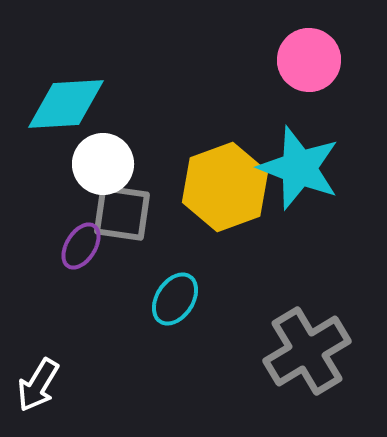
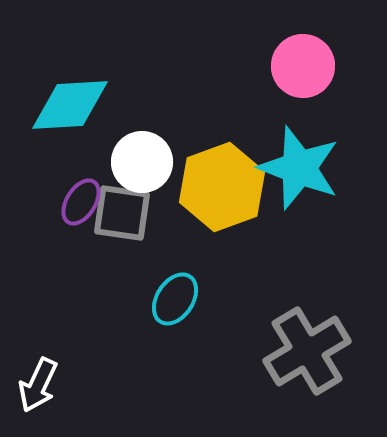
pink circle: moved 6 px left, 6 px down
cyan diamond: moved 4 px right, 1 px down
white circle: moved 39 px right, 2 px up
yellow hexagon: moved 3 px left
purple ellipse: moved 44 px up
white arrow: rotated 6 degrees counterclockwise
